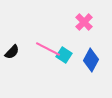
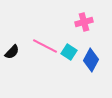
pink cross: rotated 30 degrees clockwise
pink line: moved 3 px left, 3 px up
cyan square: moved 5 px right, 3 px up
